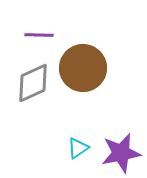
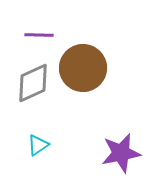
cyan triangle: moved 40 px left, 3 px up
